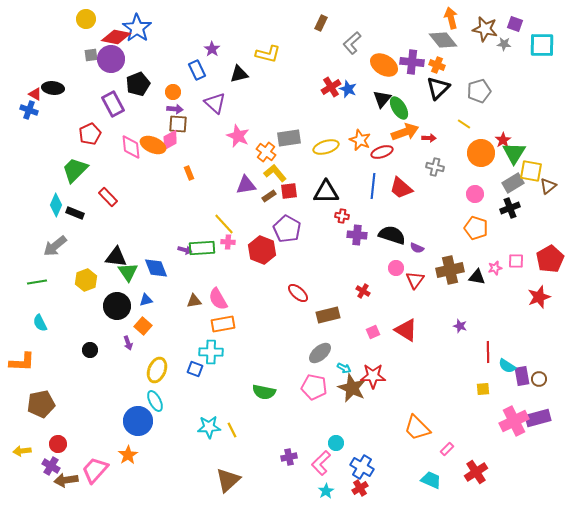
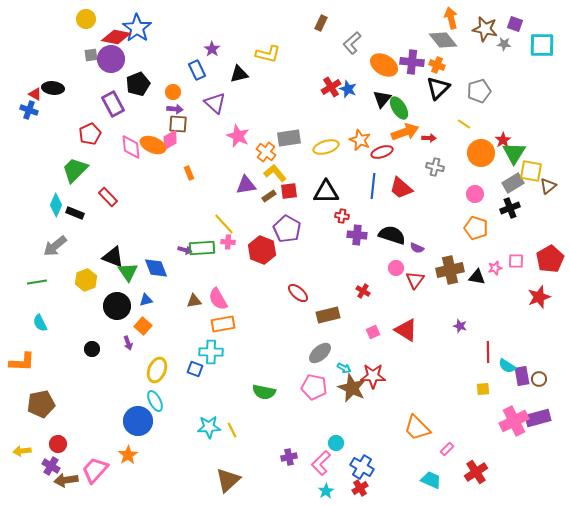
black triangle at (116, 257): moved 3 px left; rotated 15 degrees clockwise
black circle at (90, 350): moved 2 px right, 1 px up
